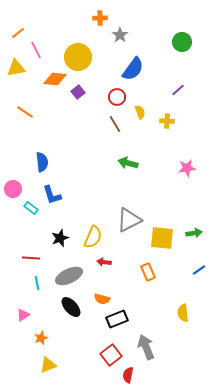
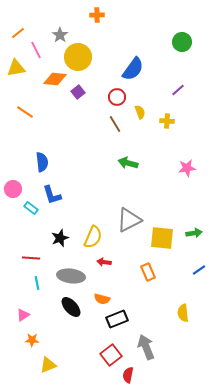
orange cross at (100, 18): moved 3 px left, 3 px up
gray star at (120, 35): moved 60 px left
gray ellipse at (69, 276): moved 2 px right; rotated 32 degrees clockwise
orange star at (41, 338): moved 9 px left, 2 px down; rotated 24 degrees clockwise
